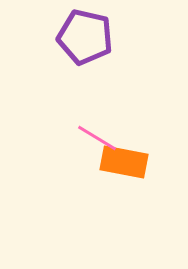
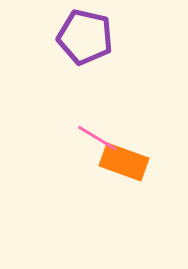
orange rectangle: rotated 9 degrees clockwise
